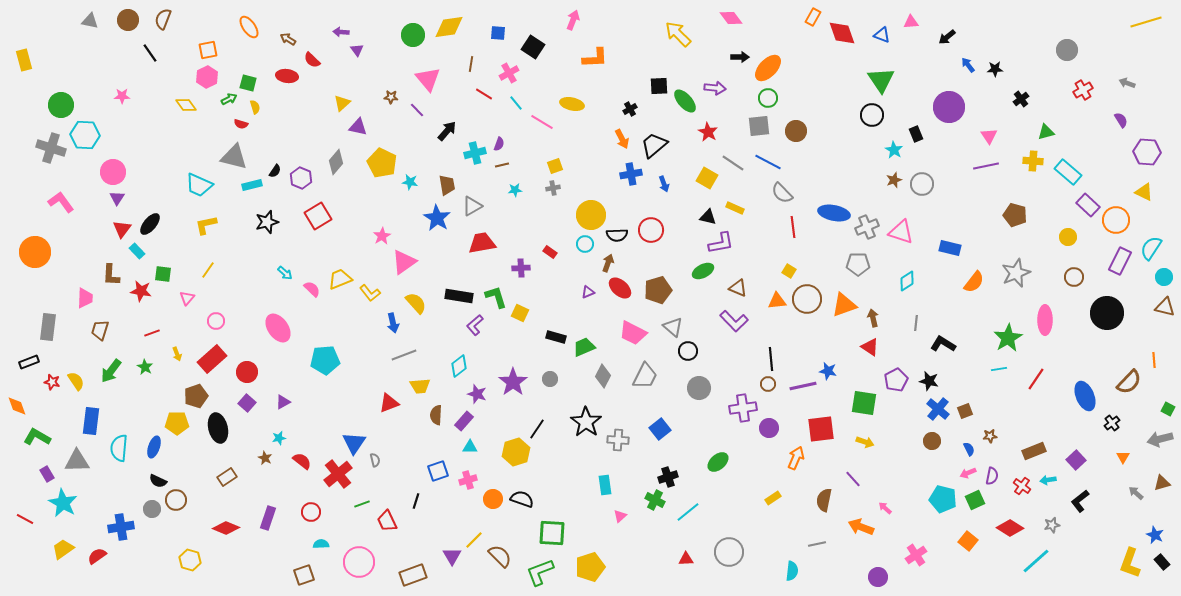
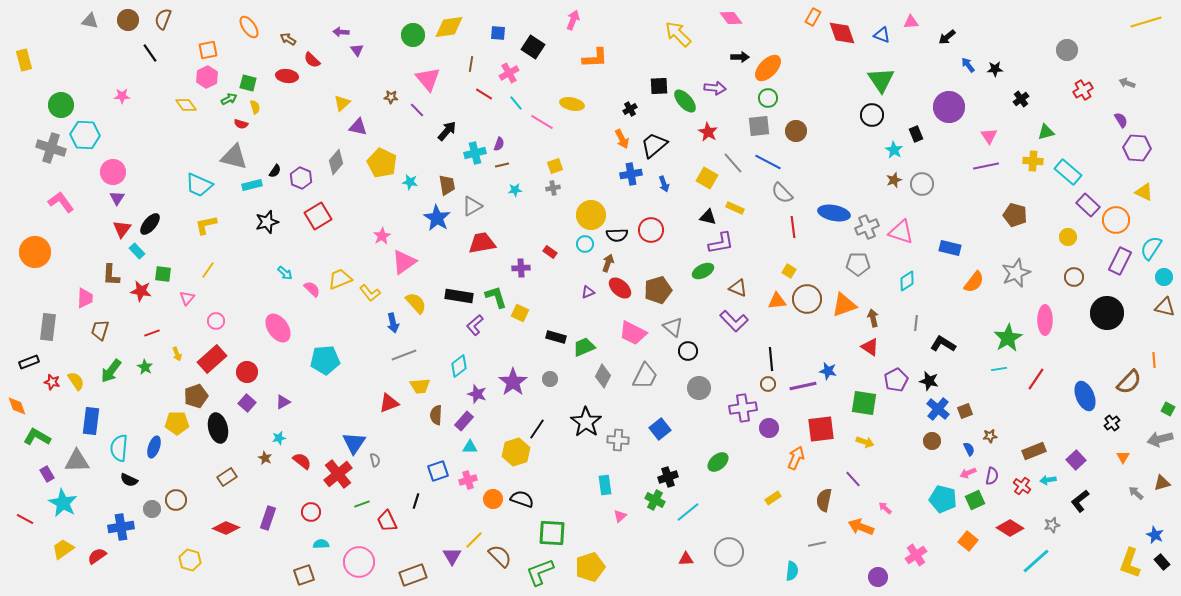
purple hexagon at (1147, 152): moved 10 px left, 4 px up
gray line at (733, 163): rotated 15 degrees clockwise
black semicircle at (158, 481): moved 29 px left, 1 px up
